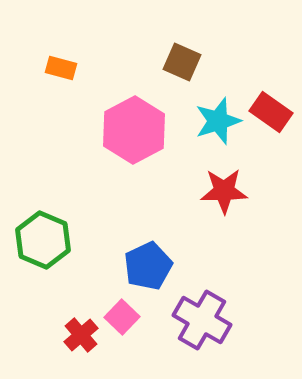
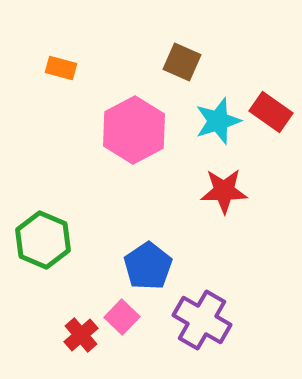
blue pentagon: rotated 9 degrees counterclockwise
